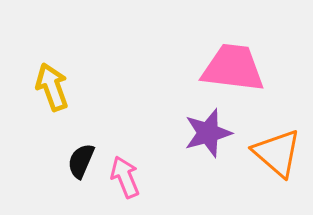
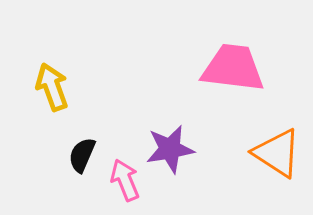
purple star: moved 38 px left, 16 px down; rotated 6 degrees clockwise
orange triangle: rotated 8 degrees counterclockwise
black semicircle: moved 1 px right, 6 px up
pink arrow: moved 3 px down
